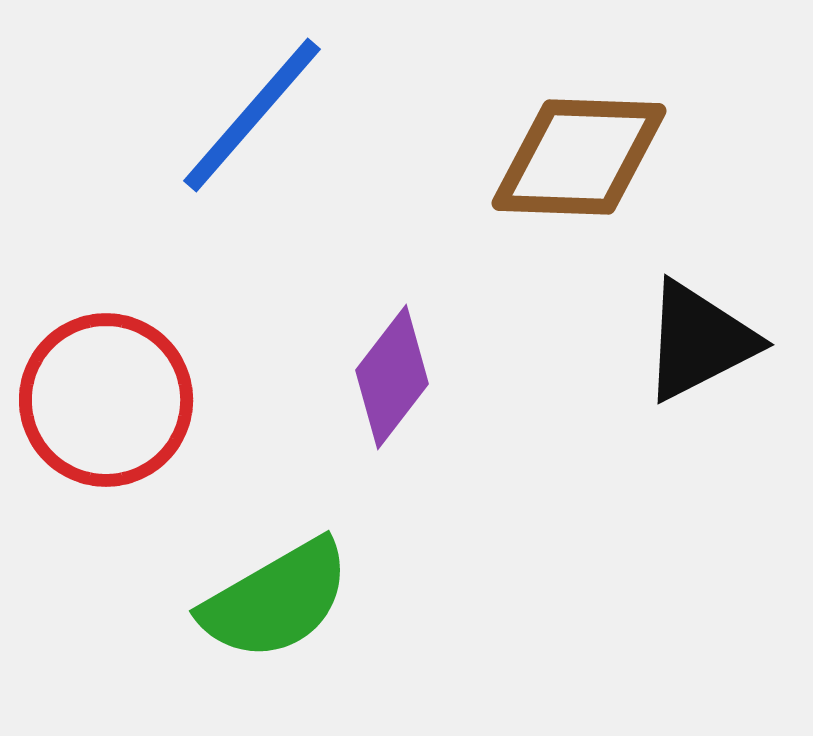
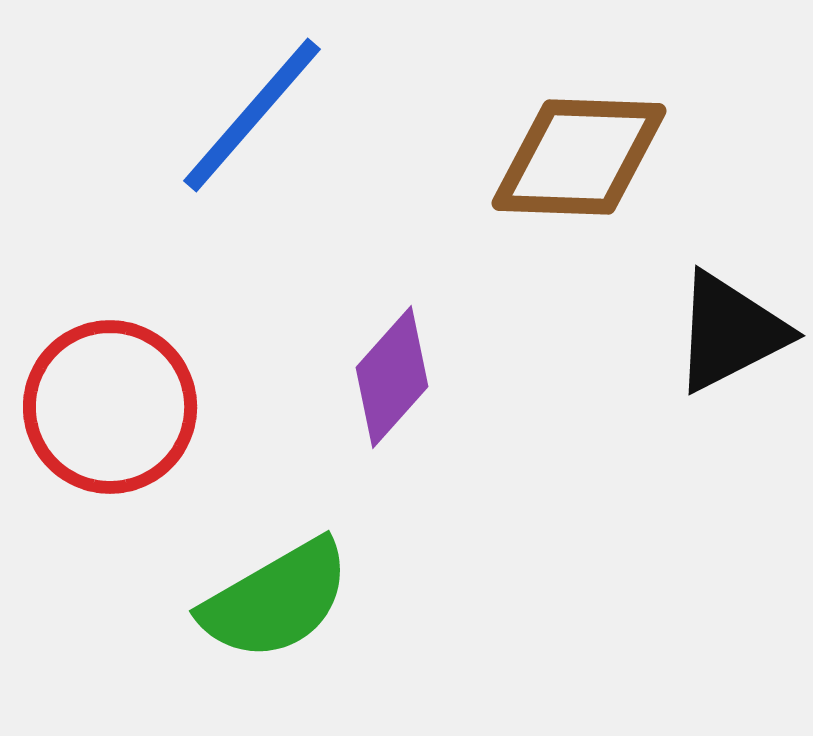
black triangle: moved 31 px right, 9 px up
purple diamond: rotated 4 degrees clockwise
red circle: moved 4 px right, 7 px down
